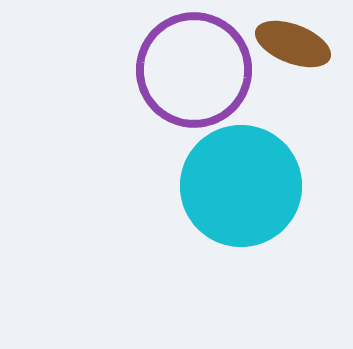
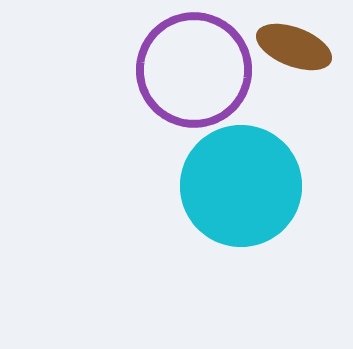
brown ellipse: moved 1 px right, 3 px down
